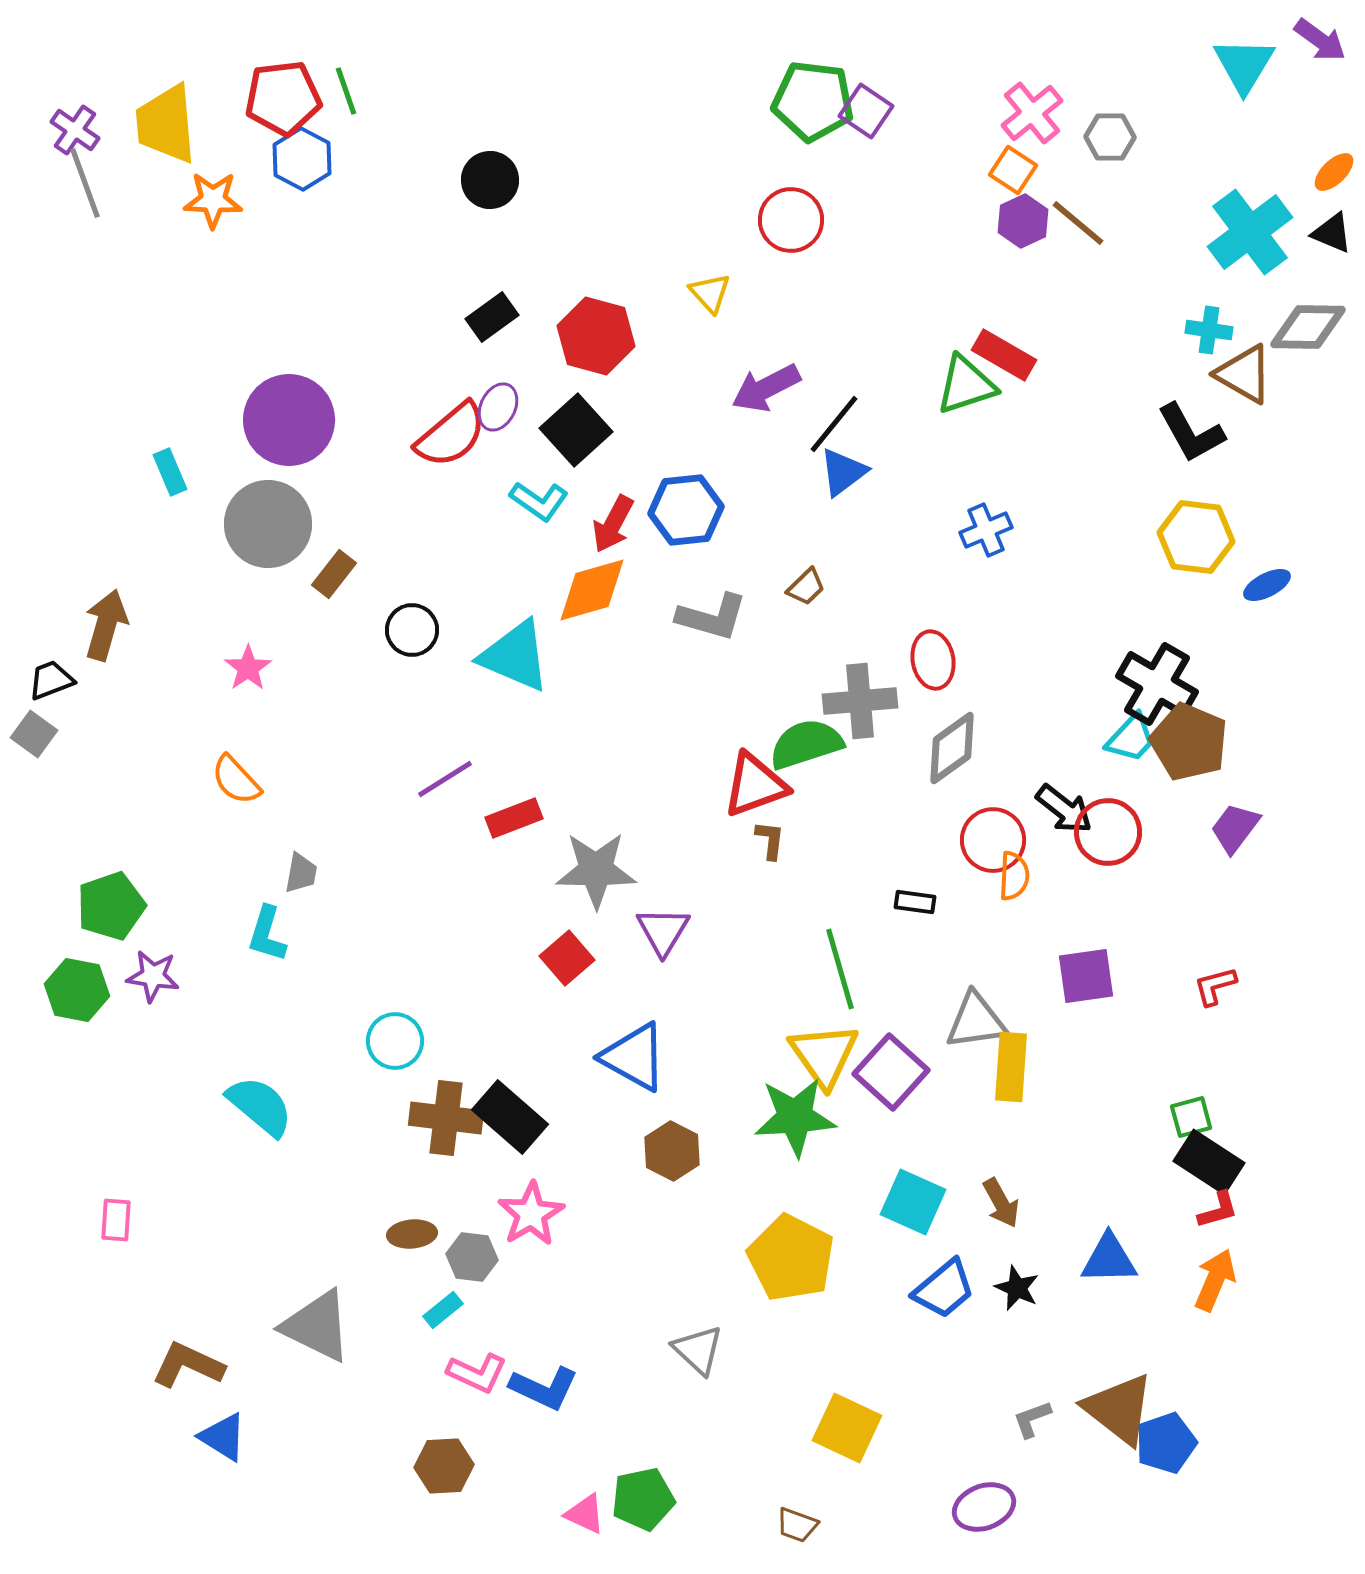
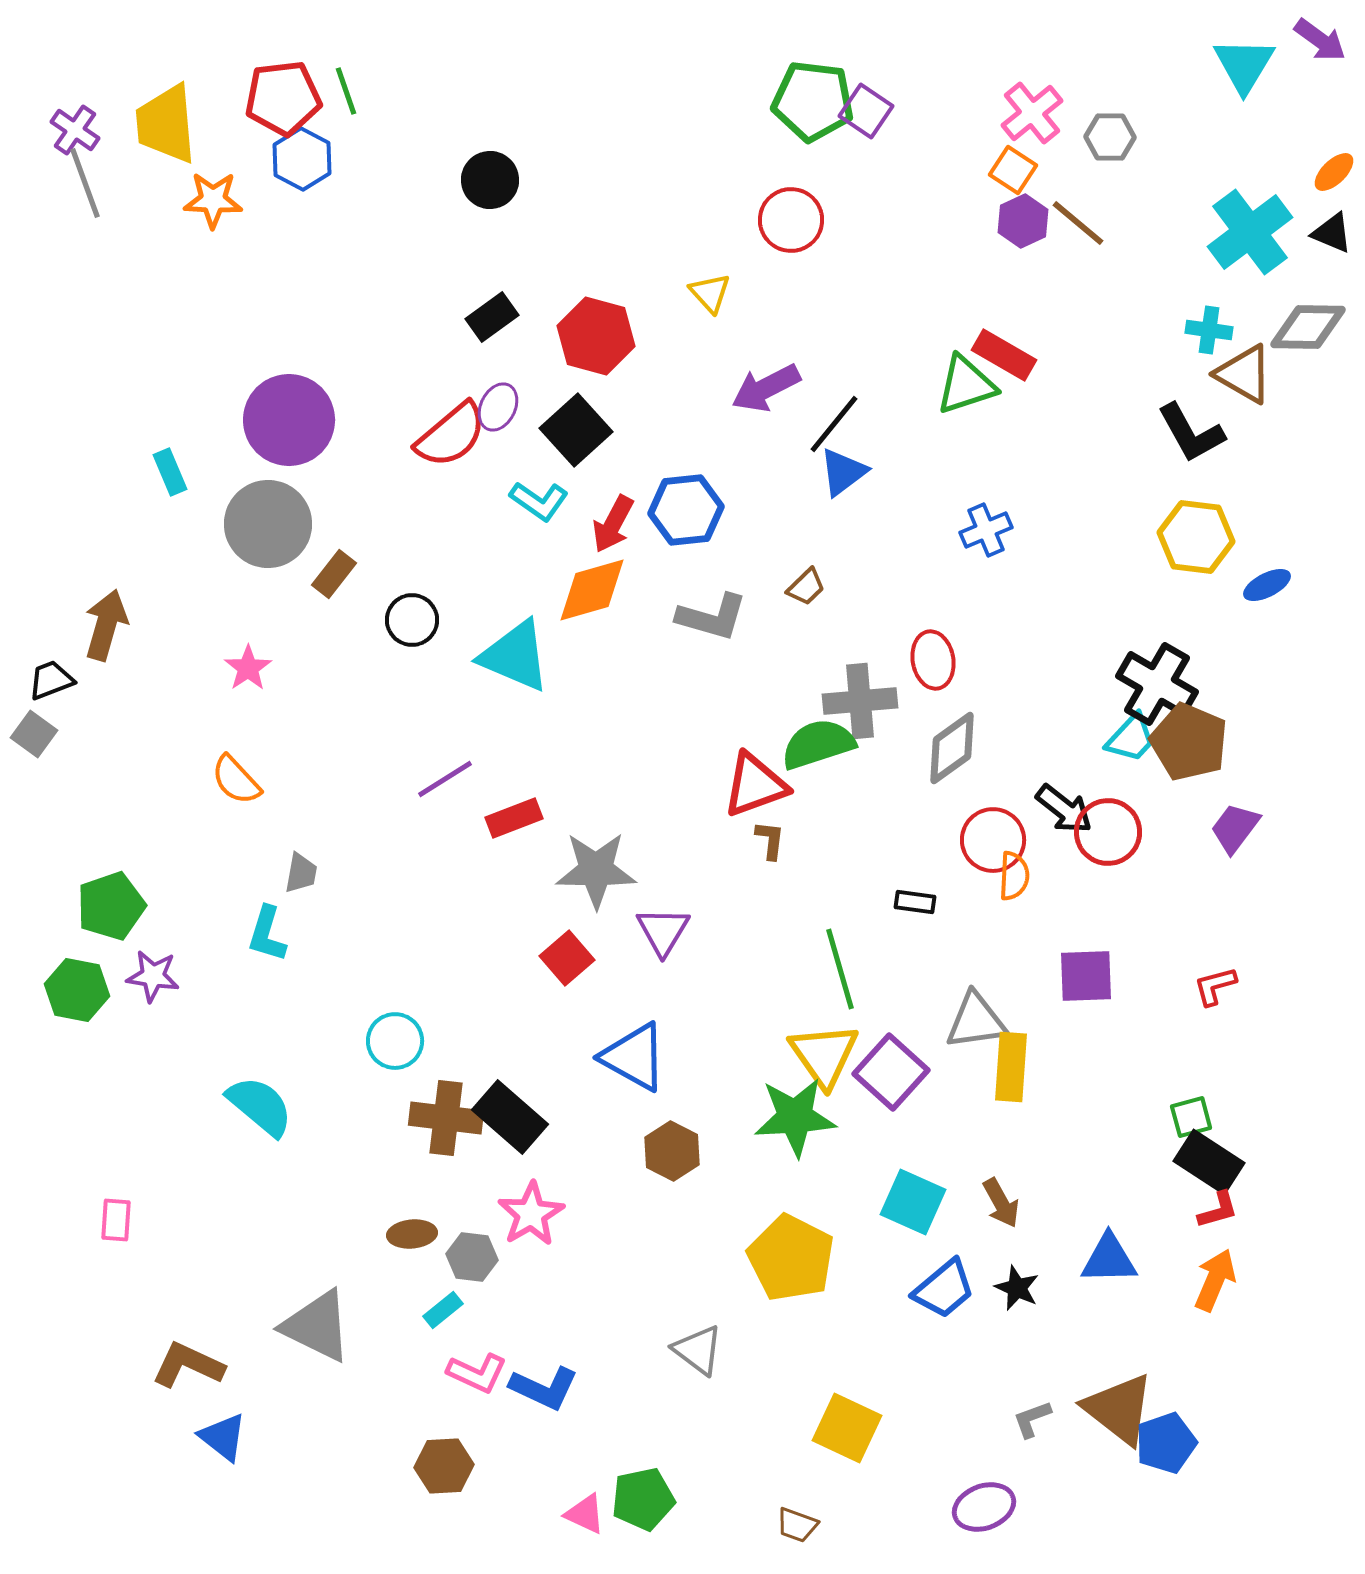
black circle at (412, 630): moved 10 px up
green semicircle at (806, 744): moved 12 px right
purple square at (1086, 976): rotated 6 degrees clockwise
gray triangle at (698, 1350): rotated 6 degrees counterclockwise
blue triangle at (223, 1437): rotated 6 degrees clockwise
